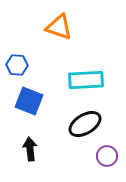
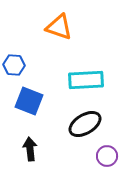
blue hexagon: moved 3 px left
